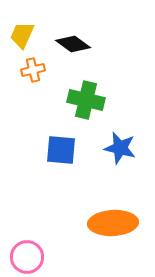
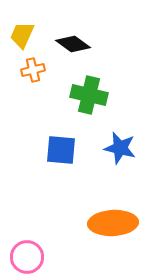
green cross: moved 3 px right, 5 px up
